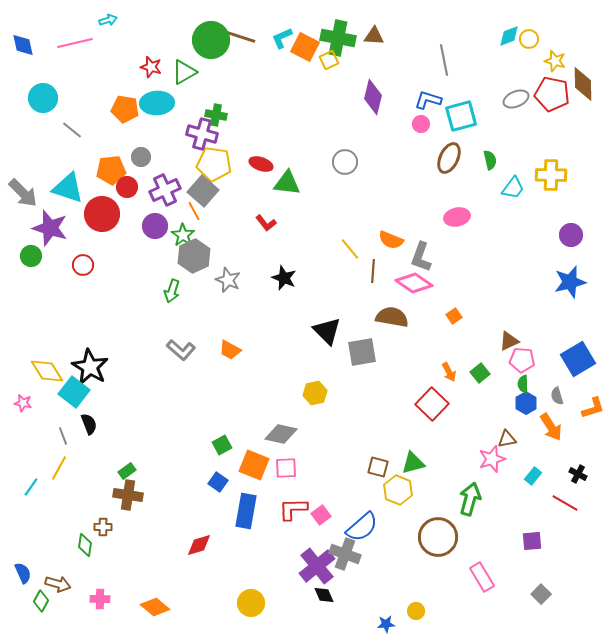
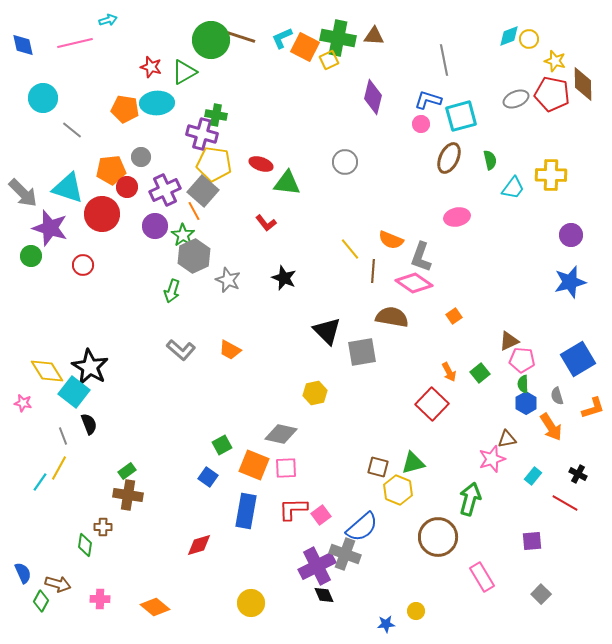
blue square at (218, 482): moved 10 px left, 5 px up
cyan line at (31, 487): moved 9 px right, 5 px up
purple cross at (317, 566): rotated 12 degrees clockwise
